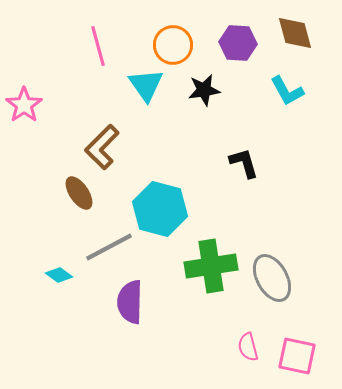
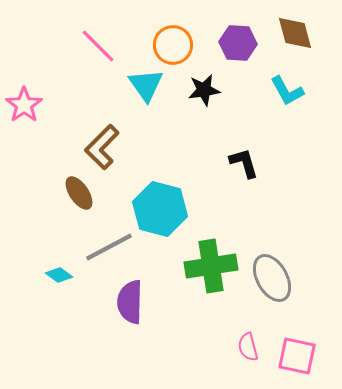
pink line: rotated 30 degrees counterclockwise
